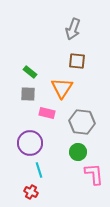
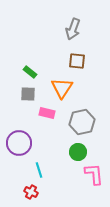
gray hexagon: rotated 20 degrees counterclockwise
purple circle: moved 11 px left
